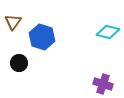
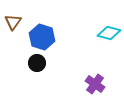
cyan diamond: moved 1 px right, 1 px down
black circle: moved 18 px right
purple cross: moved 8 px left; rotated 18 degrees clockwise
